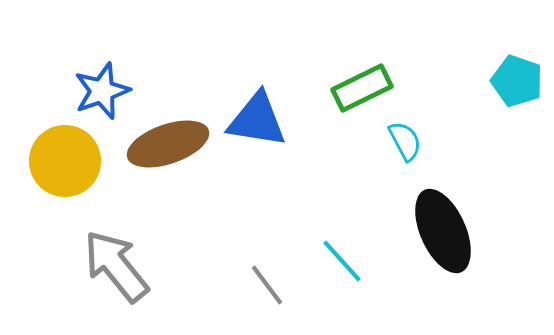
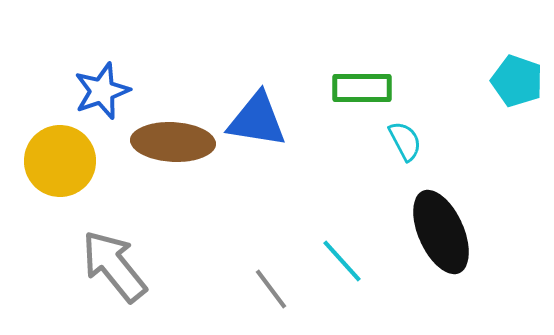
green rectangle: rotated 26 degrees clockwise
brown ellipse: moved 5 px right, 2 px up; rotated 22 degrees clockwise
yellow circle: moved 5 px left
black ellipse: moved 2 px left, 1 px down
gray arrow: moved 2 px left
gray line: moved 4 px right, 4 px down
